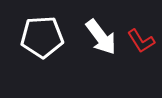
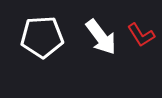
red L-shape: moved 6 px up
